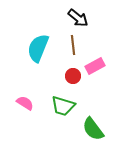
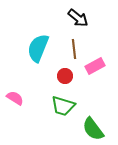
brown line: moved 1 px right, 4 px down
red circle: moved 8 px left
pink semicircle: moved 10 px left, 5 px up
